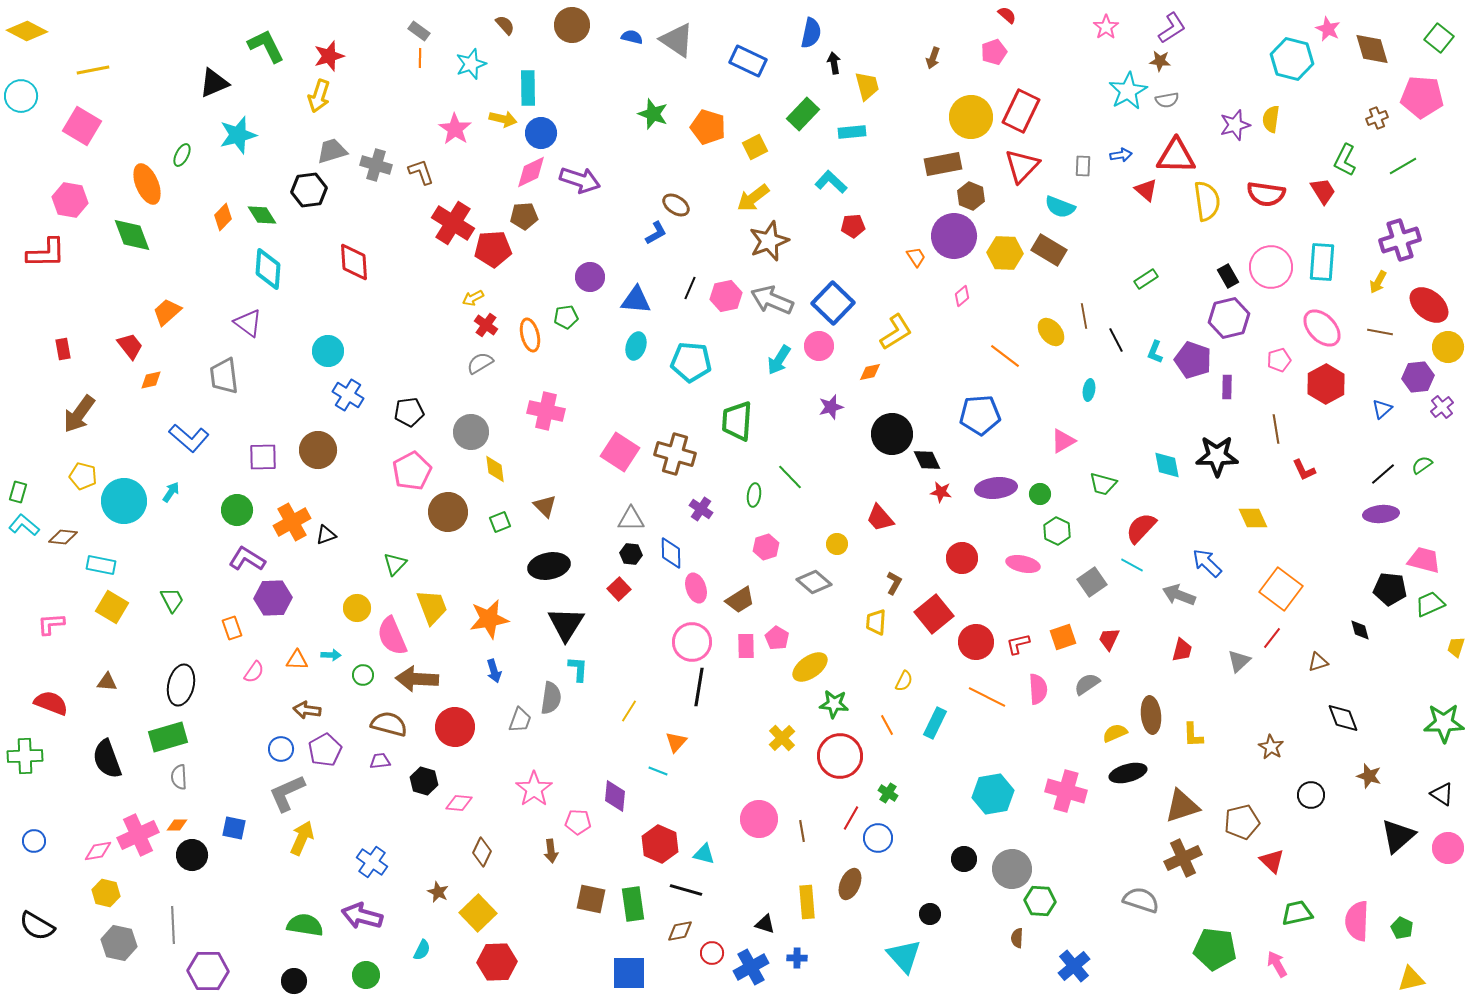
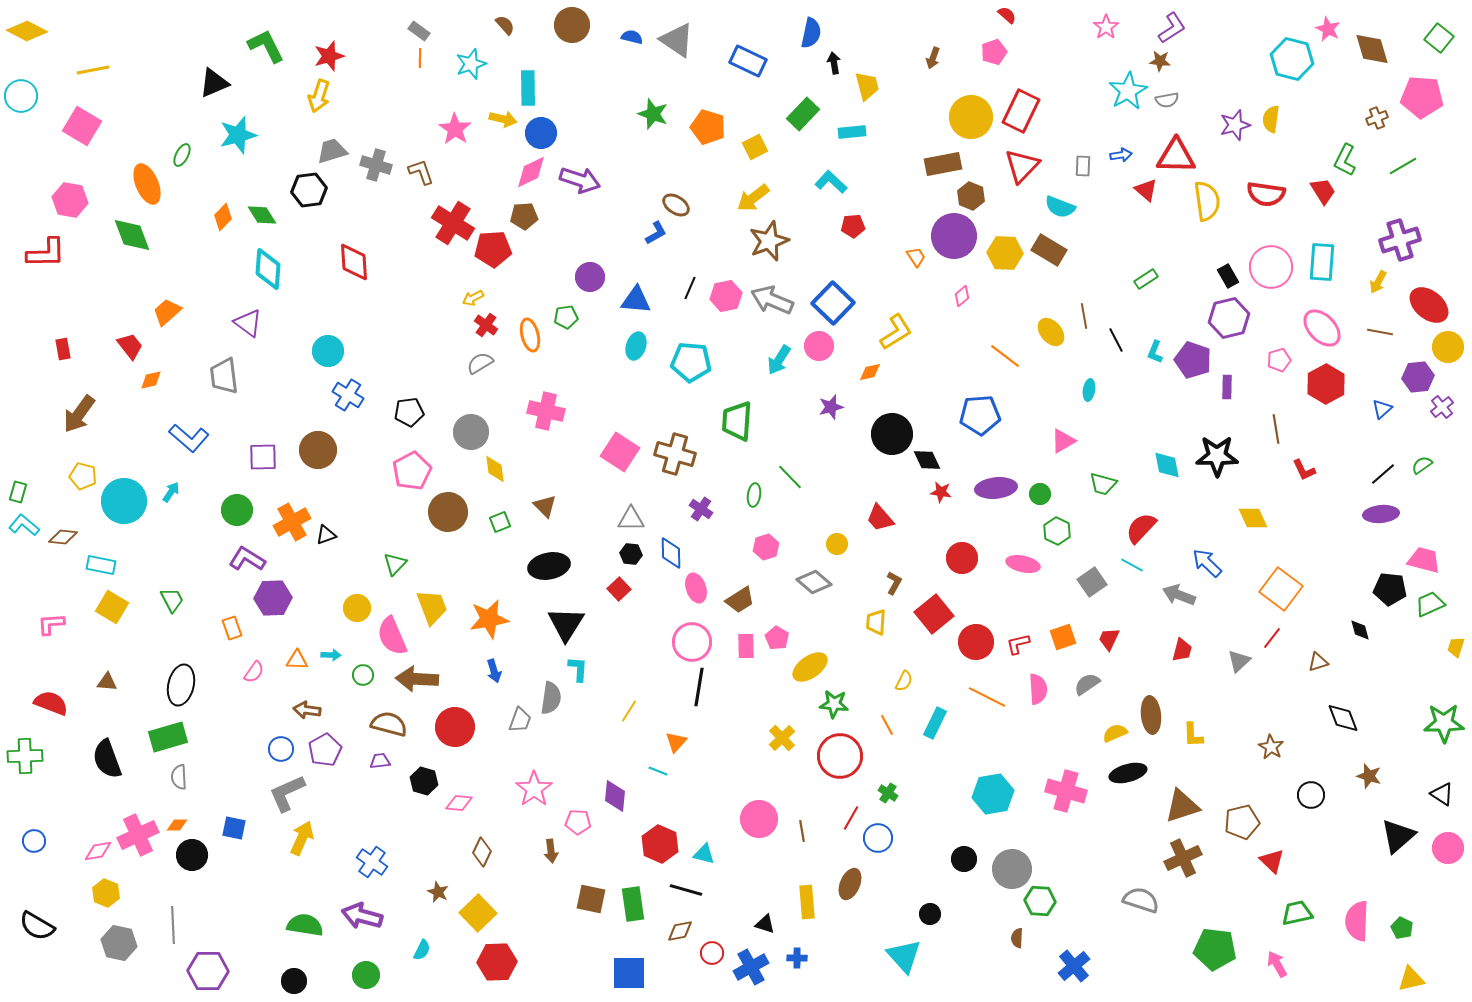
yellow hexagon at (106, 893): rotated 8 degrees clockwise
